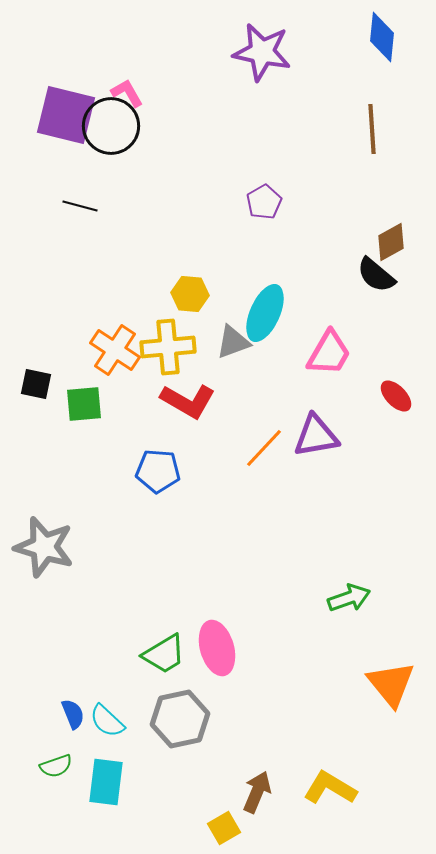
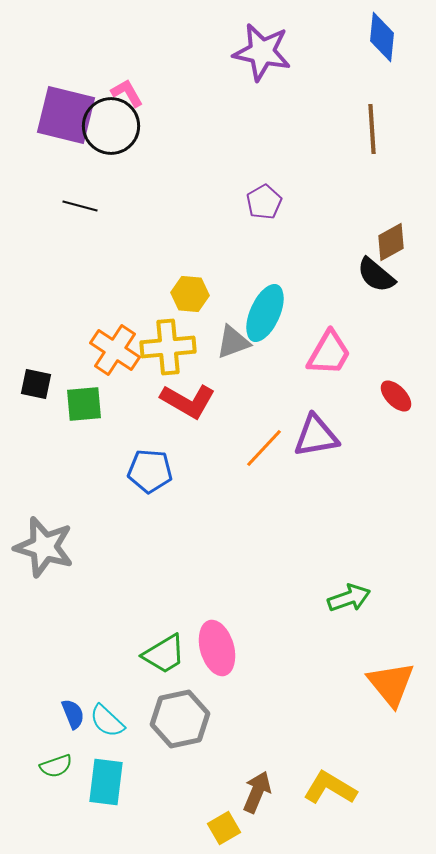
blue pentagon: moved 8 px left
